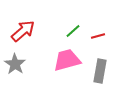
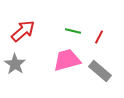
green line: rotated 56 degrees clockwise
red line: moved 1 px right, 1 px down; rotated 48 degrees counterclockwise
gray rectangle: rotated 60 degrees counterclockwise
